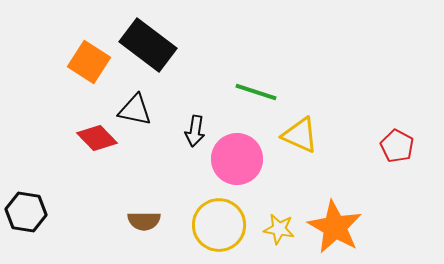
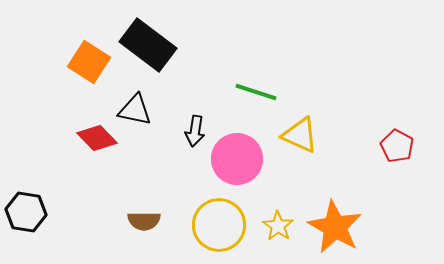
yellow star: moved 1 px left, 3 px up; rotated 24 degrees clockwise
